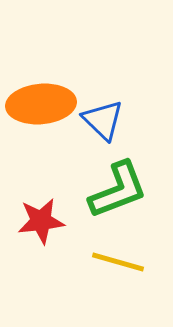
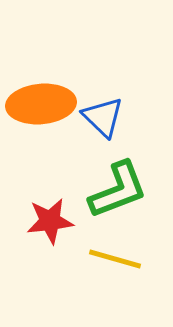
blue triangle: moved 3 px up
red star: moved 9 px right
yellow line: moved 3 px left, 3 px up
